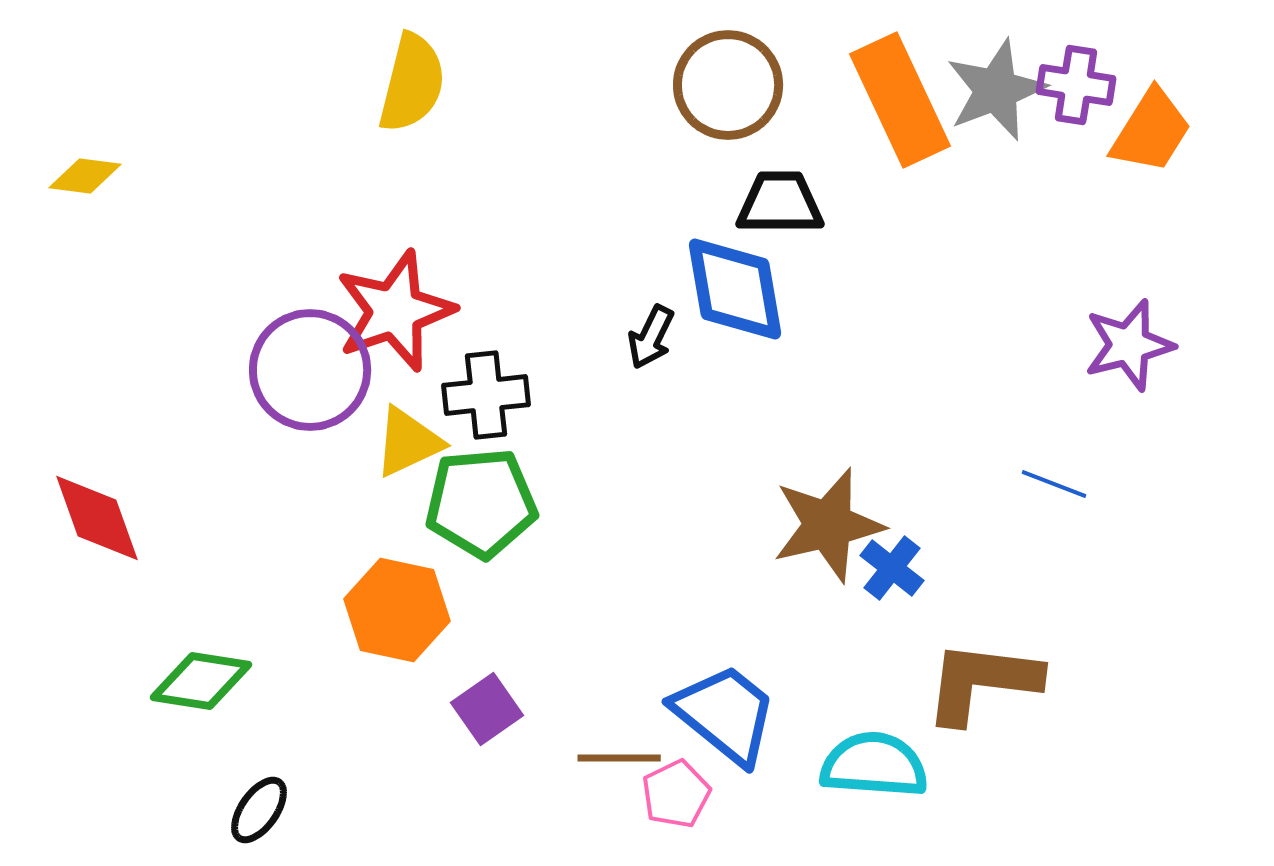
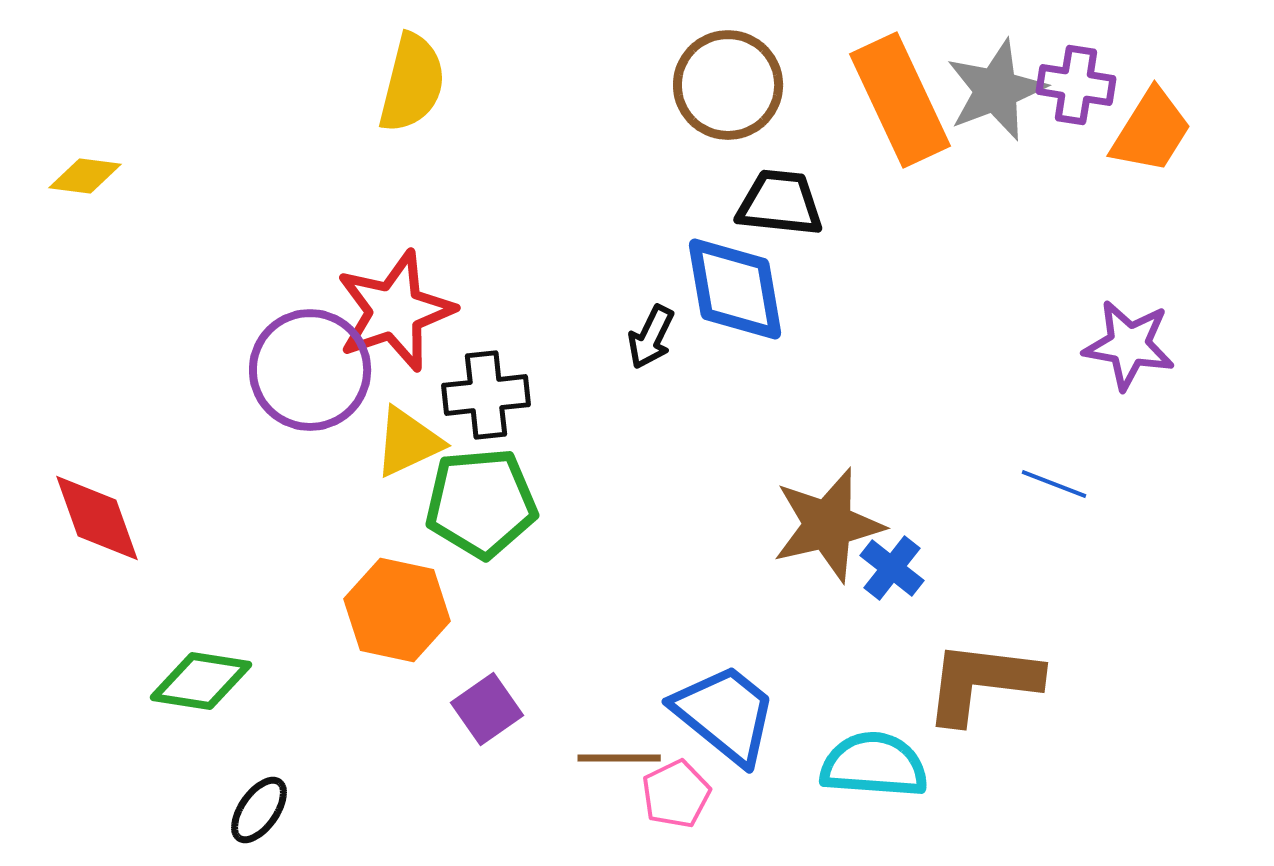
black trapezoid: rotated 6 degrees clockwise
purple star: rotated 24 degrees clockwise
